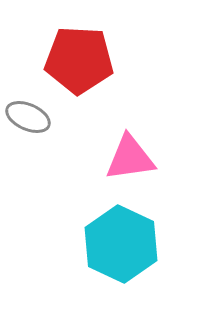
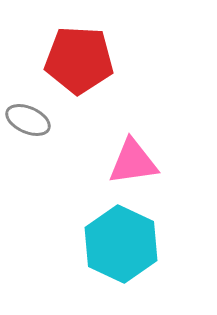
gray ellipse: moved 3 px down
pink triangle: moved 3 px right, 4 px down
